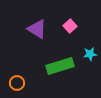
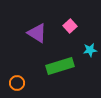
purple triangle: moved 4 px down
cyan star: moved 4 px up
